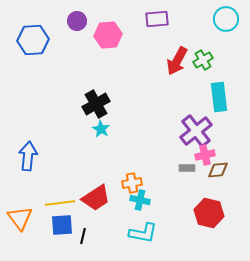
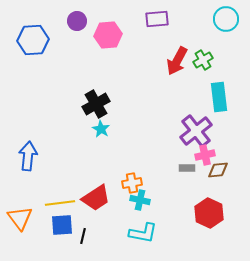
red hexagon: rotated 12 degrees clockwise
